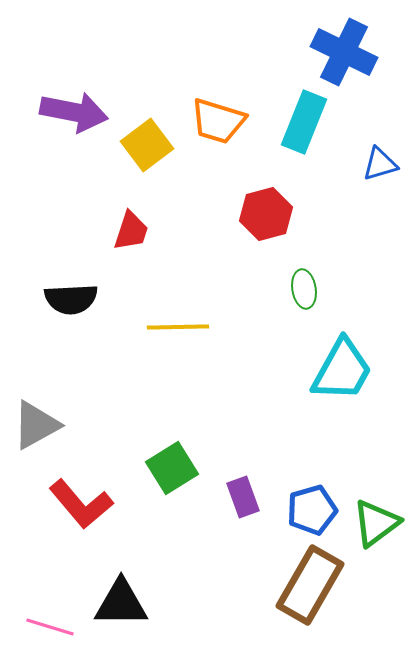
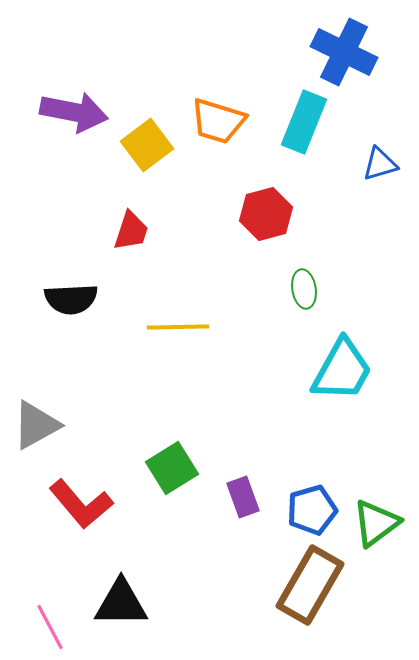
pink line: rotated 45 degrees clockwise
